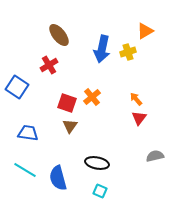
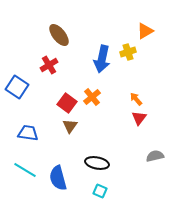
blue arrow: moved 10 px down
red square: rotated 18 degrees clockwise
